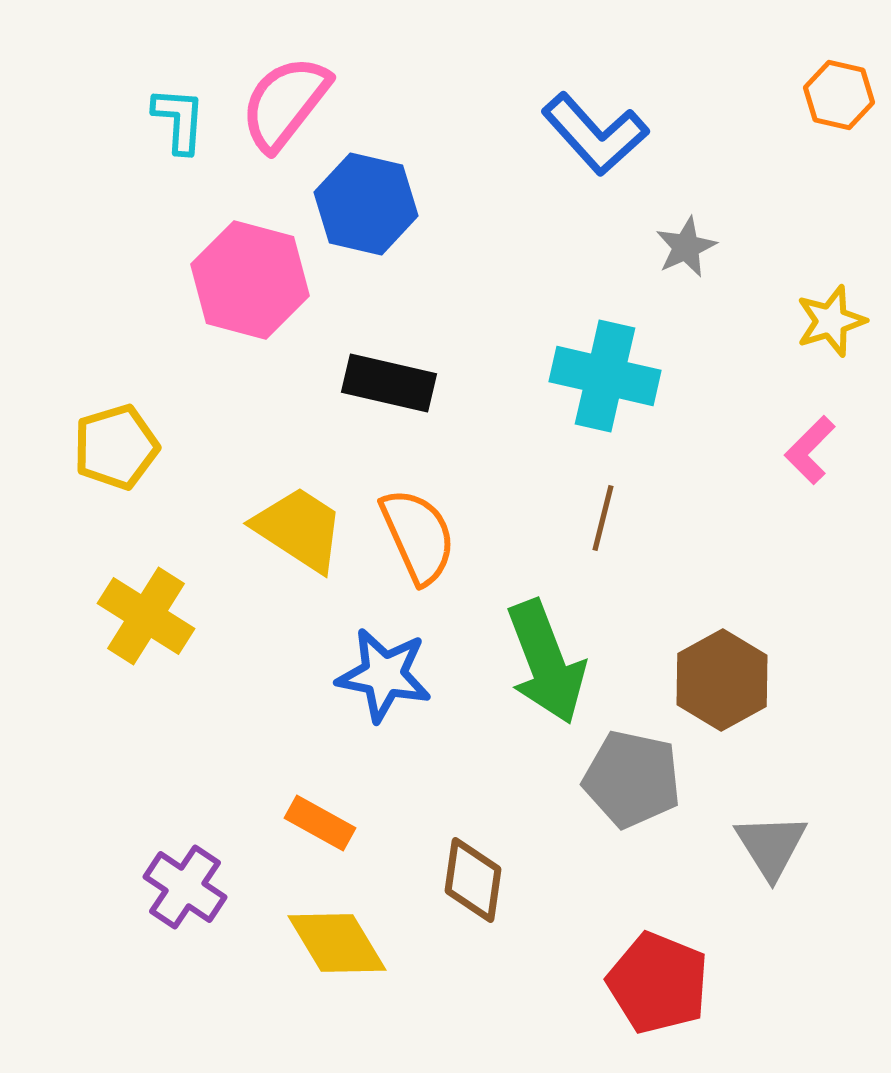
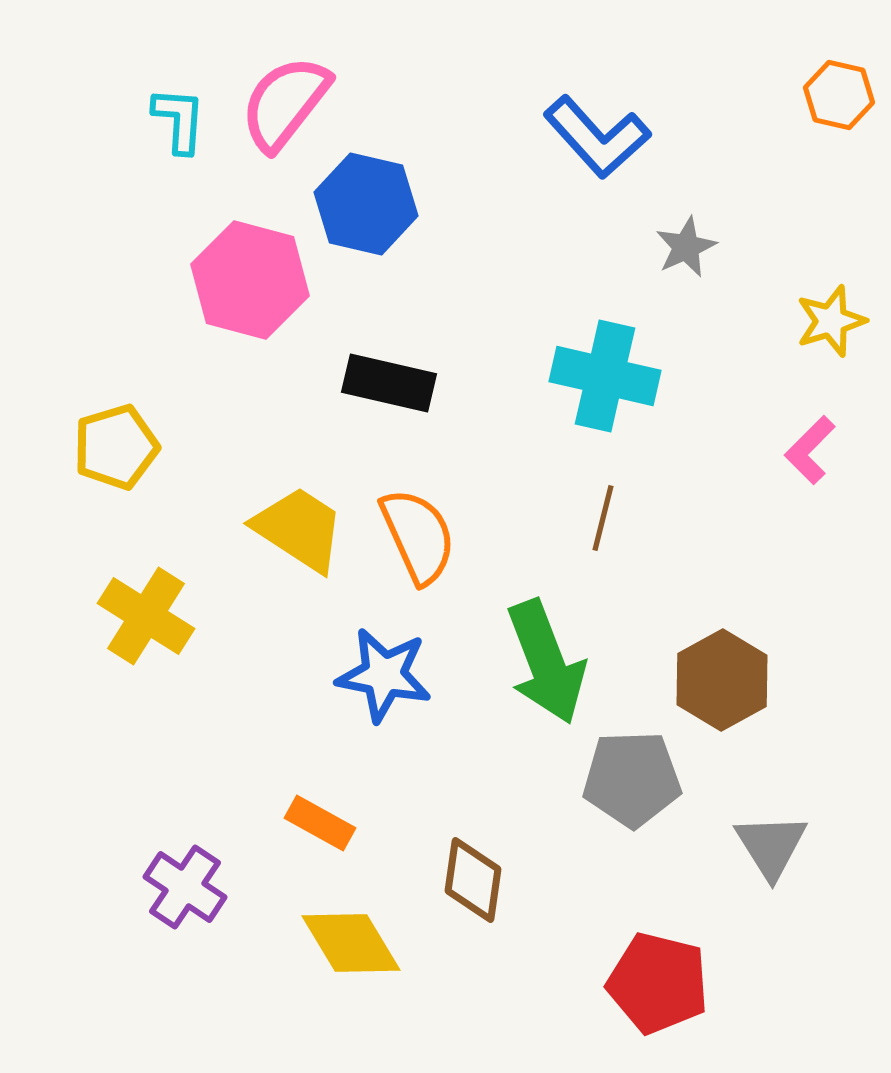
blue L-shape: moved 2 px right, 3 px down
gray pentagon: rotated 14 degrees counterclockwise
yellow diamond: moved 14 px right
red pentagon: rotated 8 degrees counterclockwise
